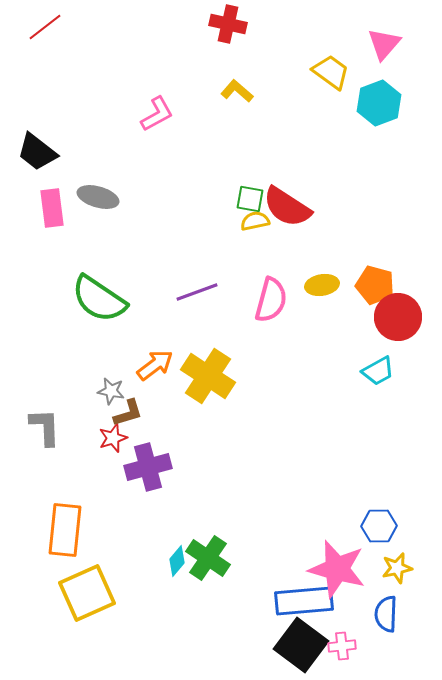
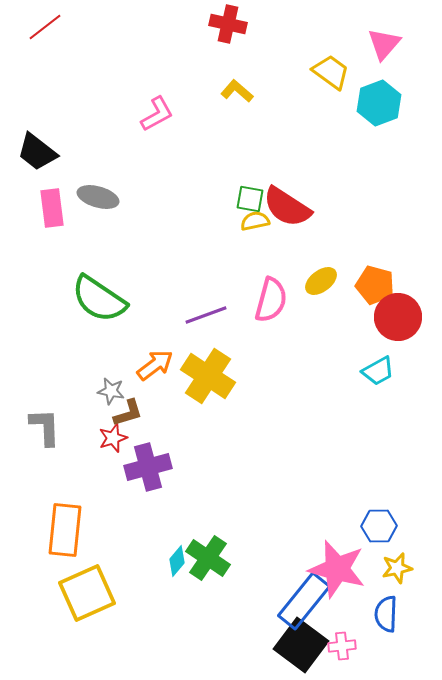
yellow ellipse: moved 1 px left, 4 px up; rotated 28 degrees counterclockwise
purple line: moved 9 px right, 23 px down
blue rectangle: rotated 46 degrees counterclockwise
